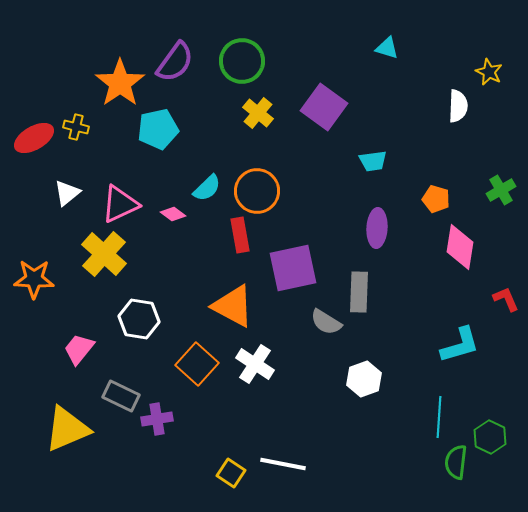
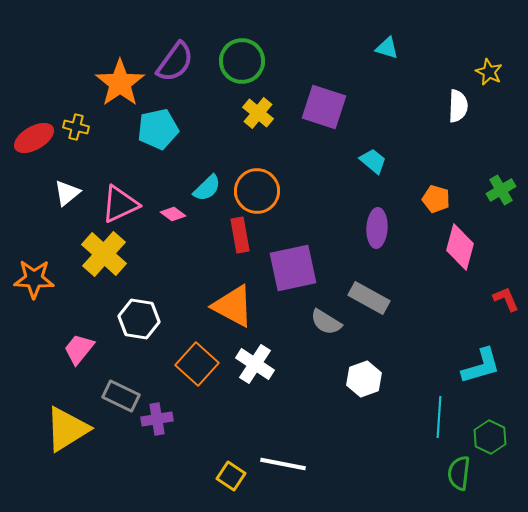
purple square at (324, 107): rotated 18 degrees counterclockwise
cyan trapezoid at (373, 161): rotated 132 degrees counterclockwise
pink diamond at (460, 247): rotated 6 degrees clockwise
gray rectangle at (359, 292): moved 10 px right, 6 px down; rotated 63 degrees counterclockwise
cyan L-shape at (460, 345): moved 21 px right, 21 px down
yellow triangle at (67, 429): rotated 9 degrees counterclockwise
green semicircle at (456, 462): moved 3 px right, 11 px down
yellow square at (231, 473): moved 3 px down
